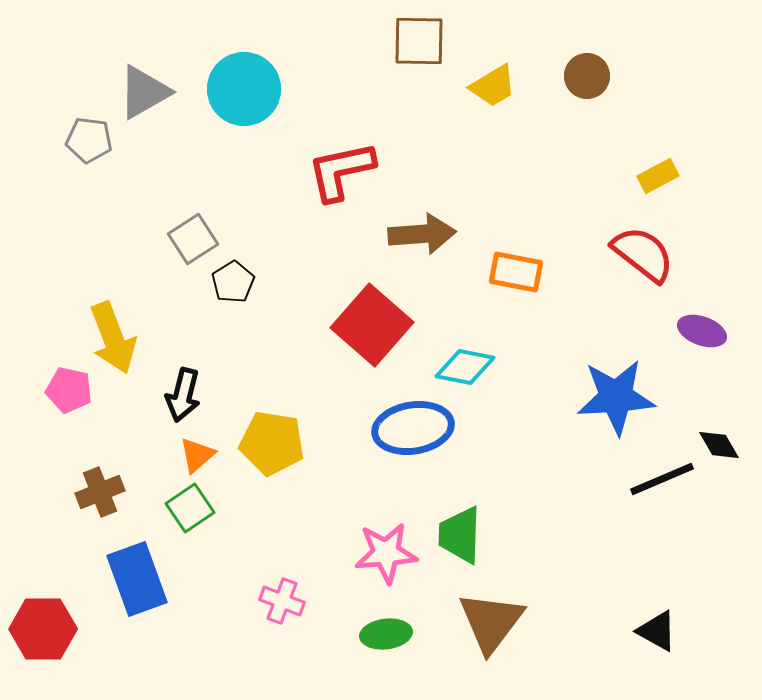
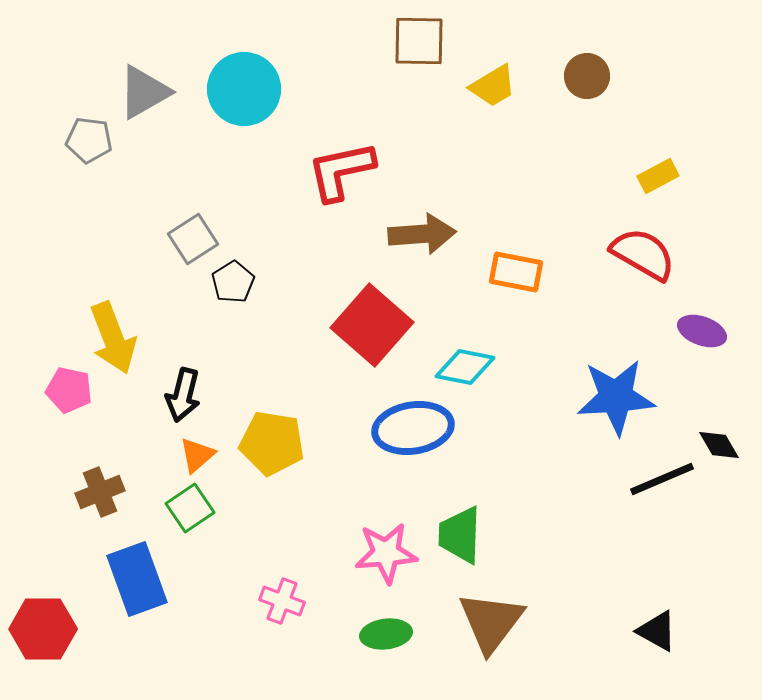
red semicircle: rotated 8 degrees counterclockwise
